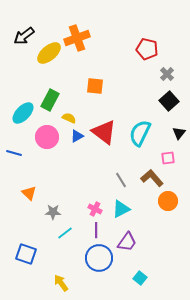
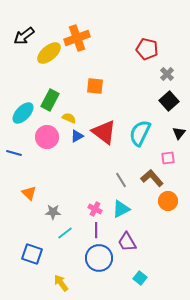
purple trapezoid: rotated 115 degrees clockwise
blue square: moved 6 px right
